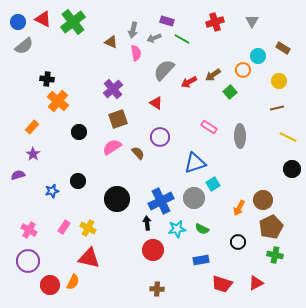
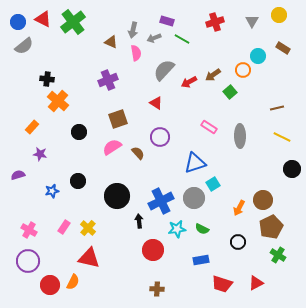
yellow circle at (279, 81): moved 66 px up
purple cross at (113, 89): moved 5 px left, 9 px up; rotated 18 degrees clockwise
yellow line at (288, 137): moved 6 px left
purple star at (33, 154): moved 7 px right; rotated 24 degrees counterclockwise
black circle at (117, 199): moved 3 px up
black arrow at (147, 223): moved 8 px left, 2 px up
yellow cross at (88, 228): rotated 14 degrees clockwise
green cross at (275, 255): moved 3 px right; rotated 21 degrees clockwise
